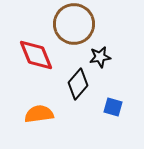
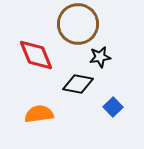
brown circle: moved 4 px right
black diamond: rotated 60 degrees clockwise
blue square: rotated 30 degrees clockwise
